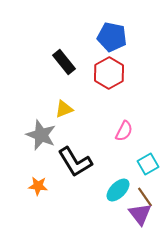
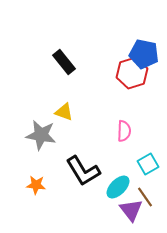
blue pentagon: moved 32 px right, 17 px down
red hexagon: moved 23 px right; rotated 12 degrees clockwise
yellow triangle: moved 3 px down; rotated 42 degrees clockwise
pink semicircle: rotated 25 degrees counterclockwise
gray star: rotated 12 degrees counterclockwise
black L-shape: moved 8 px right, 9 px down
orange star: moved 2 px left, 1 px up
cyan ellipse: moved 3 px up
purple triangle: moved 9 px left, 4 px up
